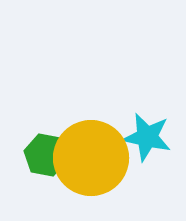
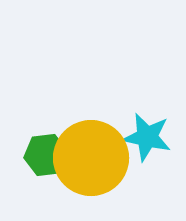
green hexagon: rotated 18 degrees counterclockwise
